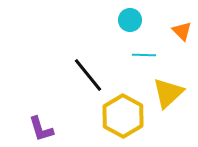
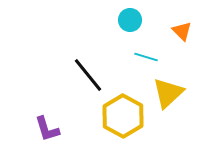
cyan line: moved 2 px right, 2 px down; rotated 15 degrees clockwise
purple L-shape: moved 6 px right
